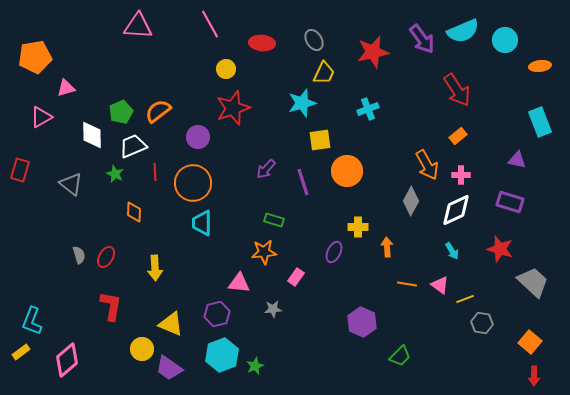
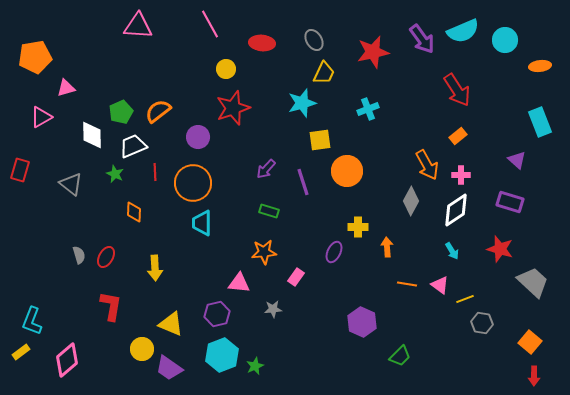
purple triangle at (517, 160): rotated 30 degrees clockwise
white diamond at (456, 210): rotated 8 degrees counterclockwise
green rectangle at (274, 220): moved 5 px left, 9 px up
